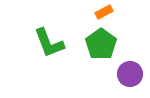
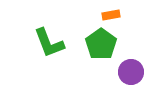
orange rectangle: moved 7 px right, 3 px down; rotated 18 degrees clockwise
purple circle: moved 1 px right, 2 px up
